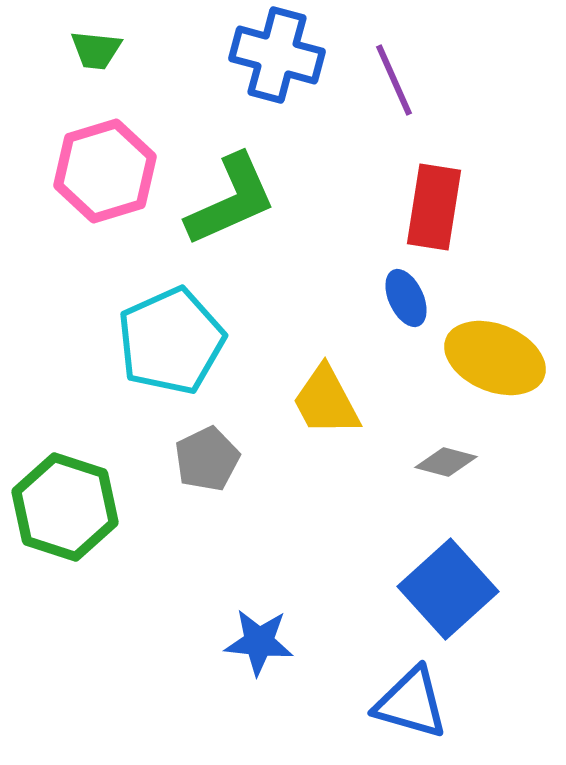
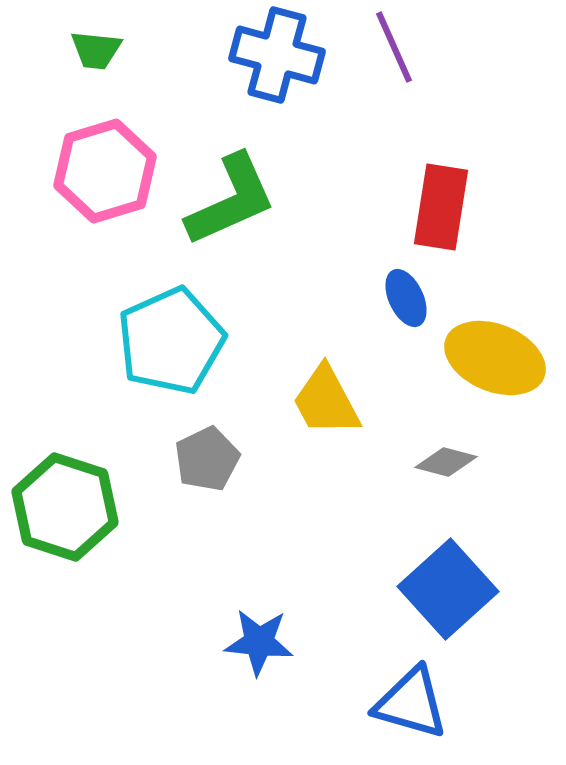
purple line: moved 33 px up
red rectangle: moved 7 px right
